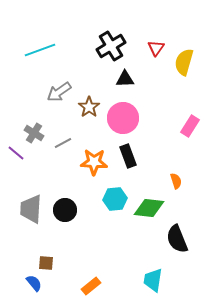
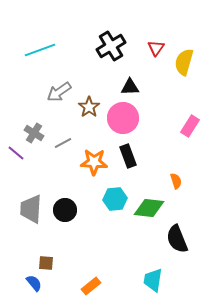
black triangle: moved 5 px right, 8 px down
